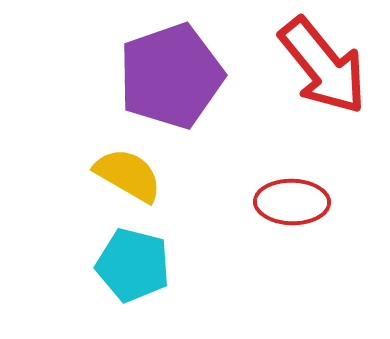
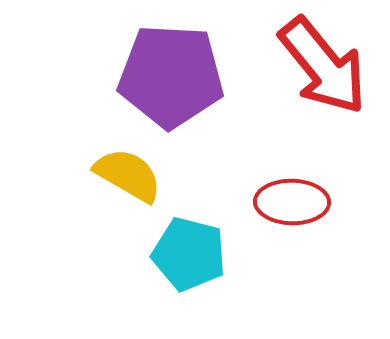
purple pentagon: rotated 22 degrees clockwise
cyan pentagon: moved 56 px right, 11 px up
